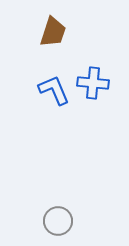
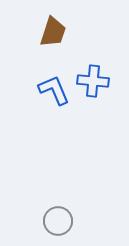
blue cross: moved 2 px up
